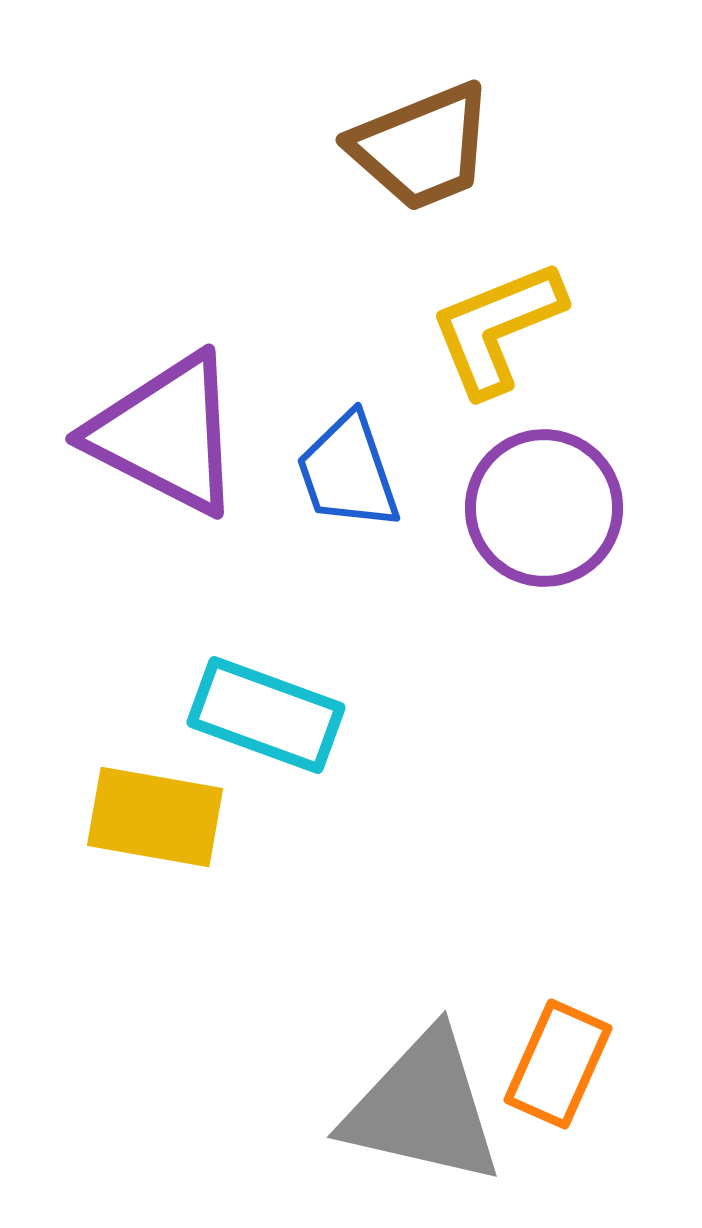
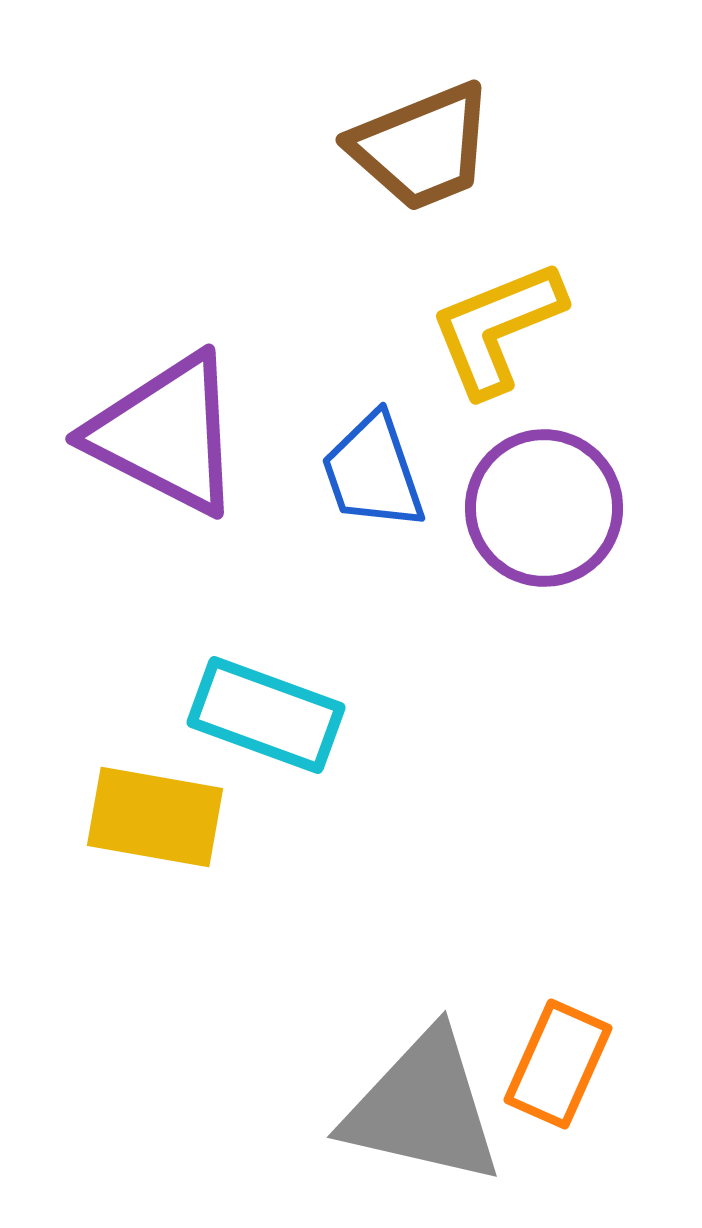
blue trapezoid: moved 25 px right
